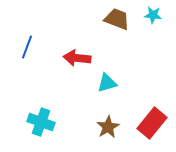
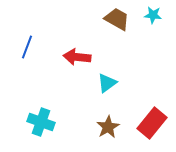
brown trapezoid: rotated 8 degrees clockwise
red arrow: moved 1 px up
cyan triangle: rotated 20 degrees counterclockwise
